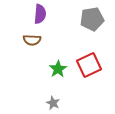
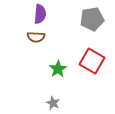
brown semicircle: moved 4 px right, 3 px up
red square: moved 3 px right, 4 px up; rotated 35 degrees counterclockwise
